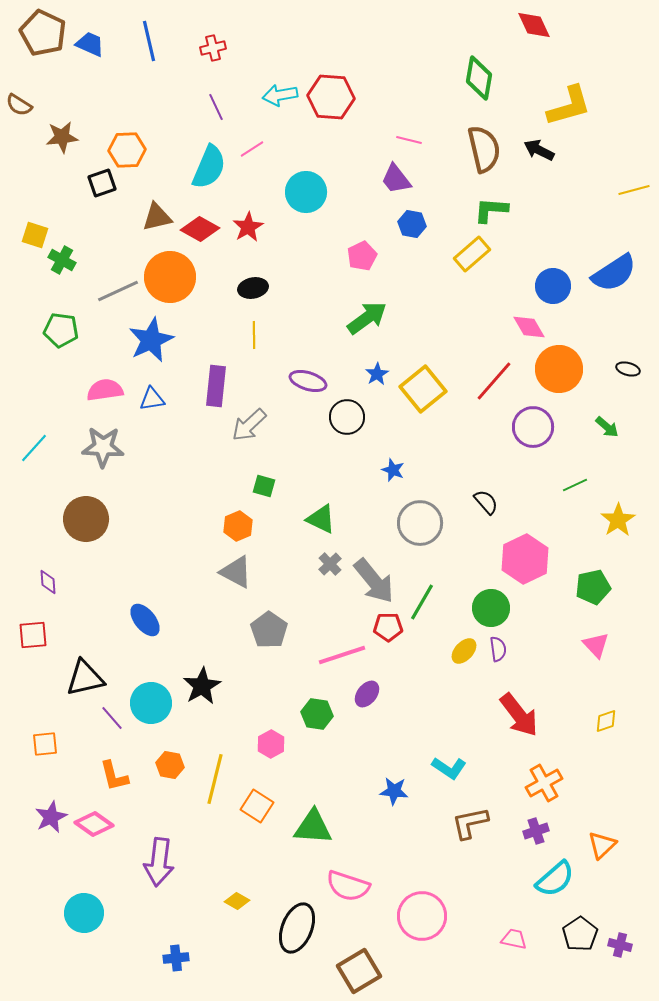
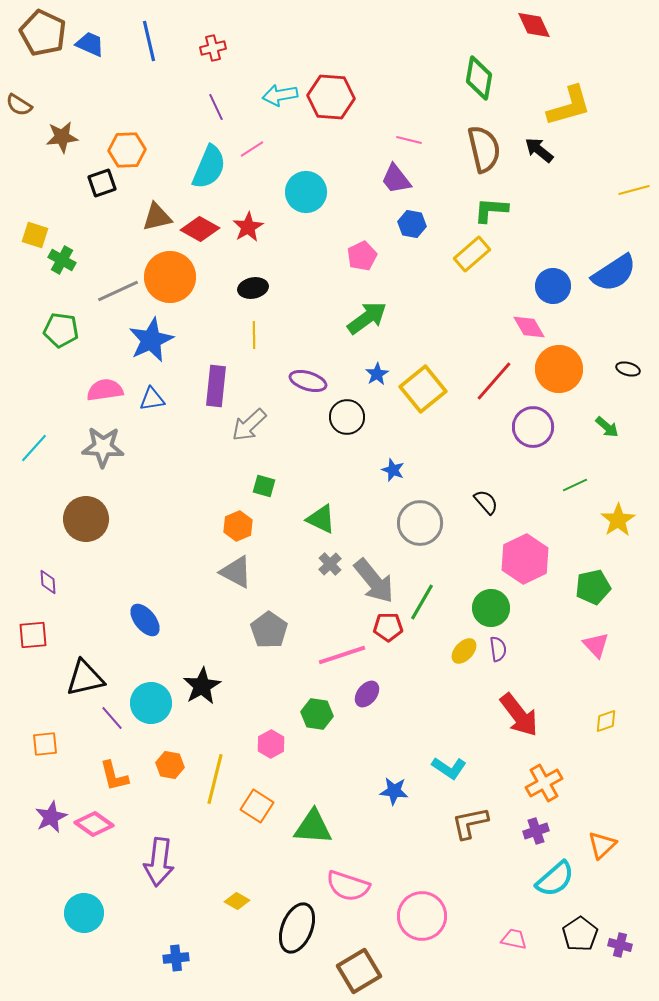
black arrow at (539, 150): rotated 12 degrees clockwise
